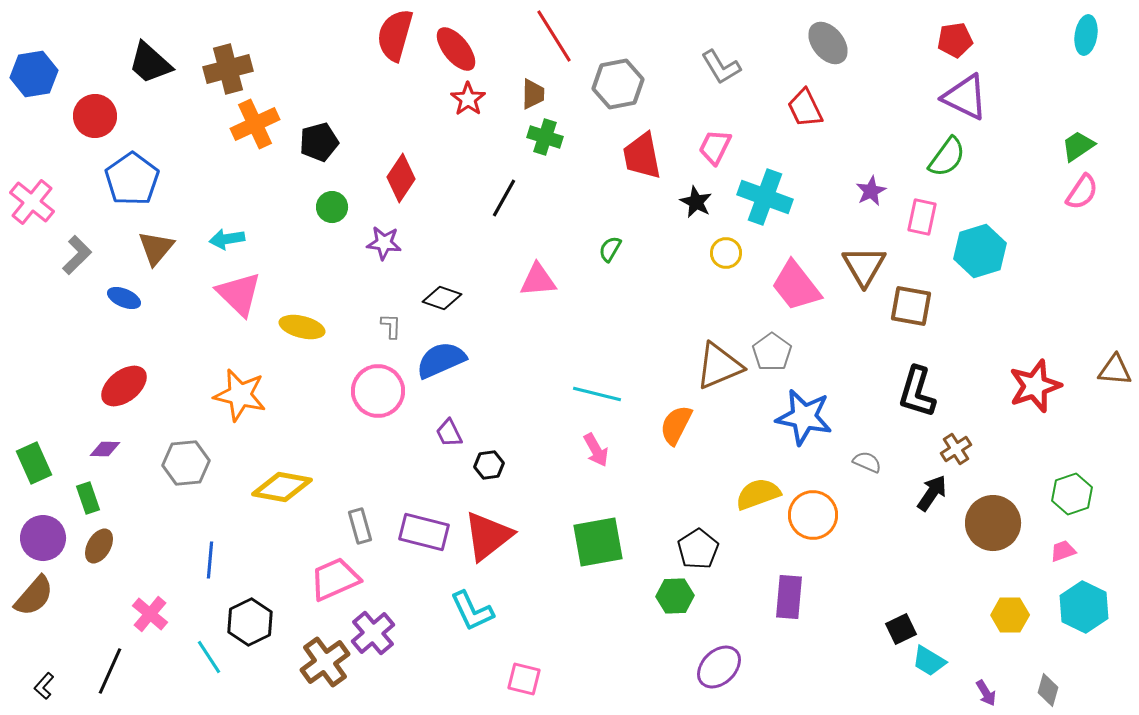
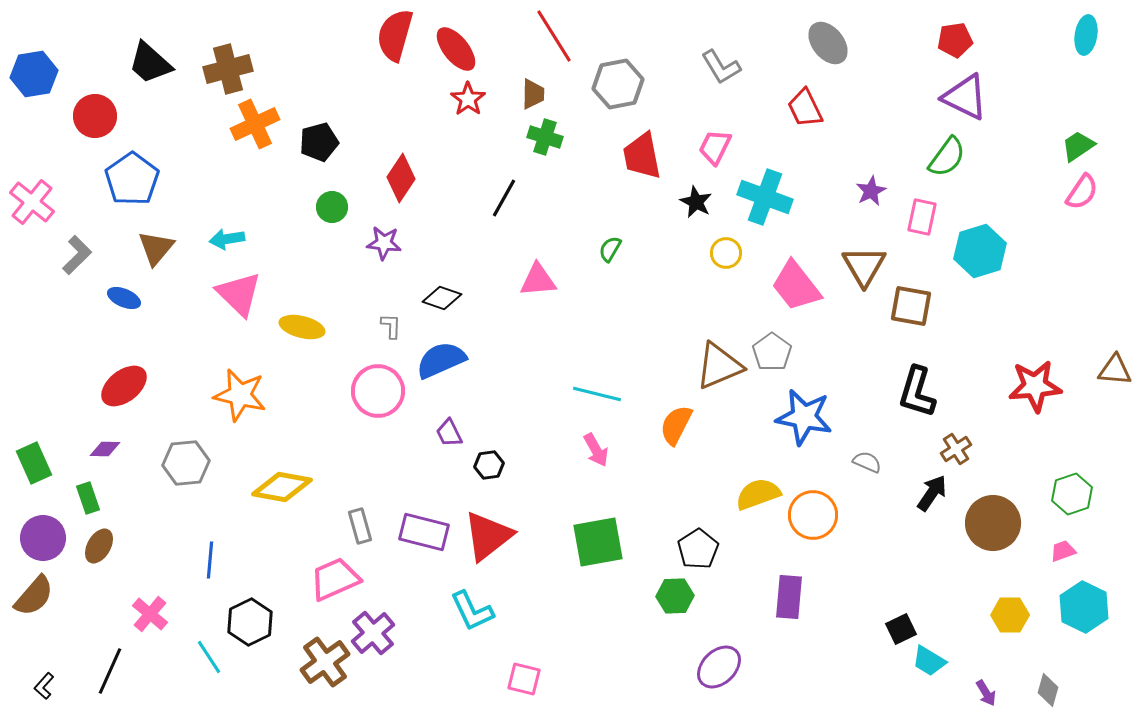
red star at (1035, 386): rotated 14 degrees clockwise
